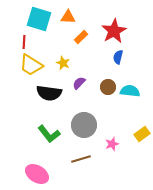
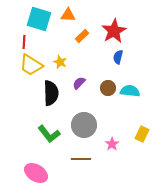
orange triangle: moved 2 px up
orange rectangle: moved 1 px right, 1 px up
yellow star: moved 3 px left, 1 px up
brown circle: moved 1 px down
black semicircle: moved 2 px right; rotated 100 degrees counterclockwise
yellow rectangle: rotated 28 degrees counterclockwise
pink star: rotated 16 degrees counterclockwise
brown line: rotated 18 degrees clockwise
pink ellipse: moved 1 px left, 1 px up
